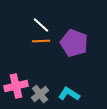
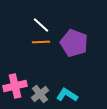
orange line: moved 1 px down
pink cross: moved 1 px left
cyan L-shape: moved 2 px left, 1 px down
